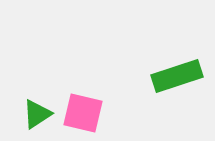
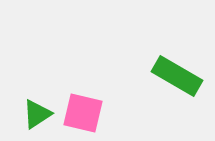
green rectangle: rotated 48 degrees clockwise
